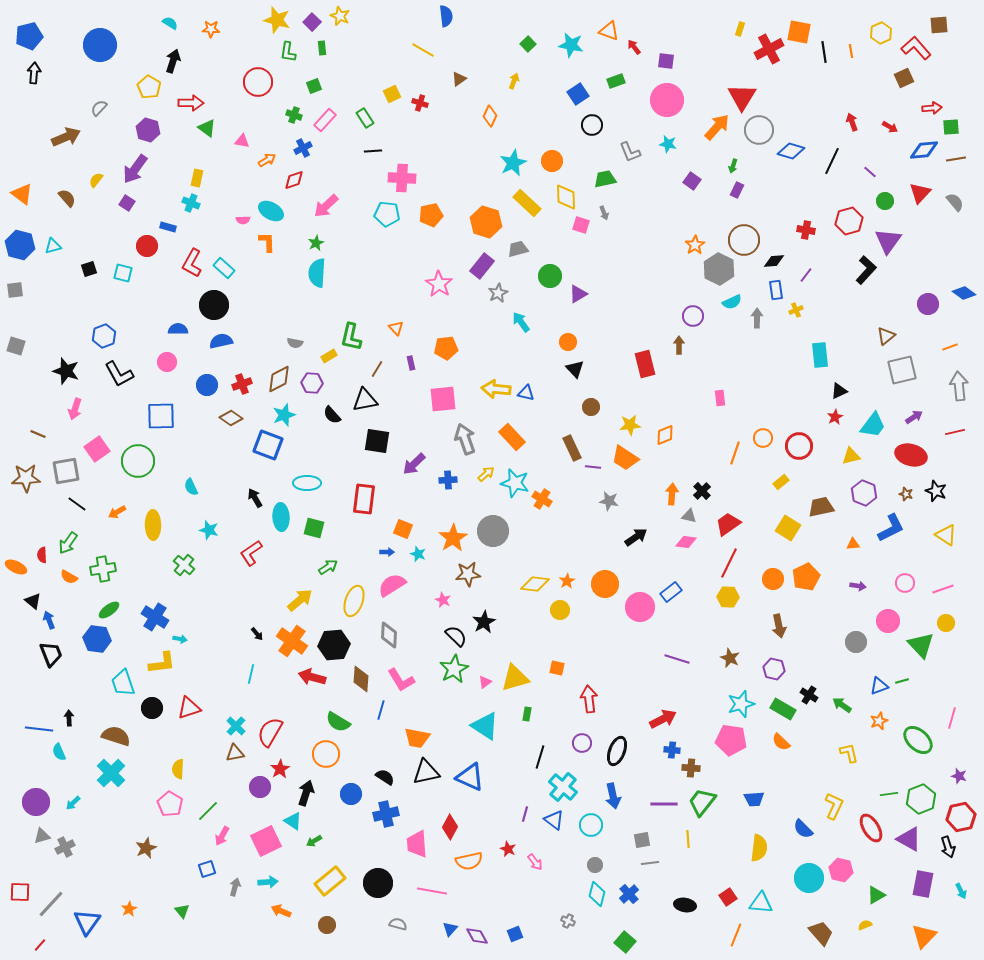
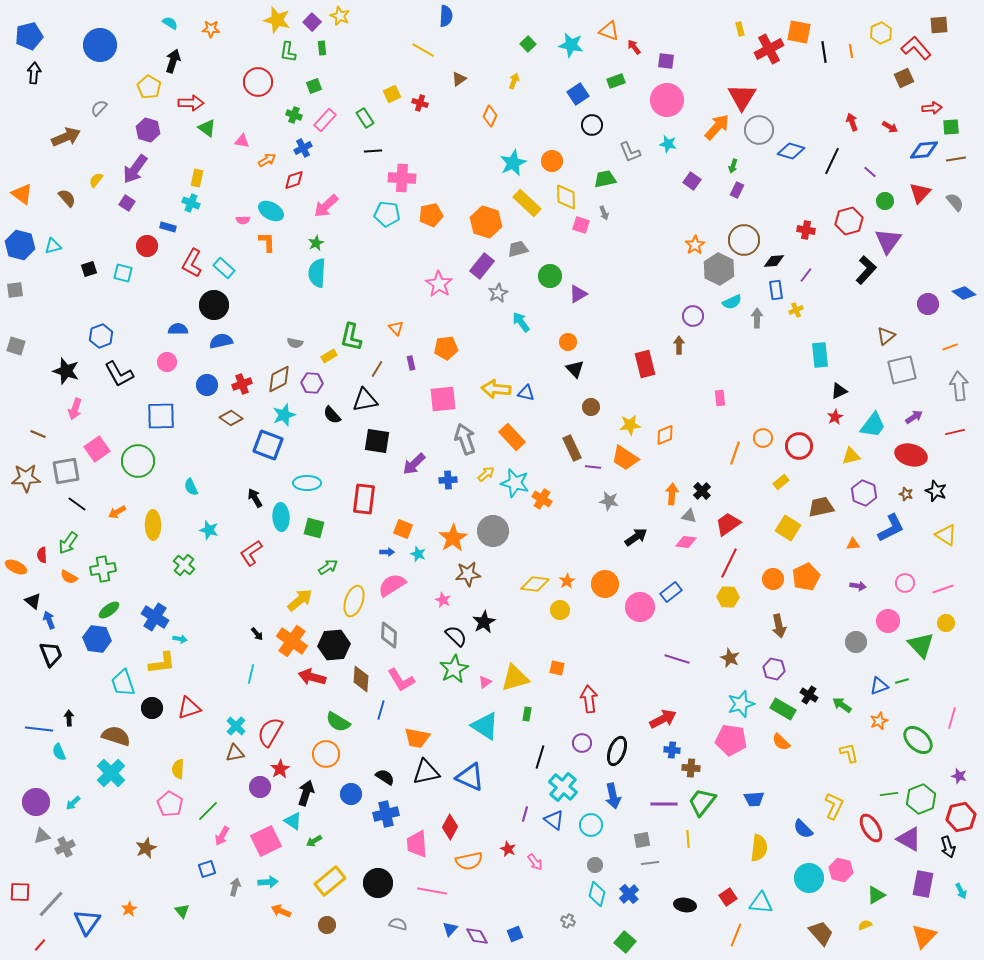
blue semicircle at (446, 16): rotated 10 degrees clockwise
yellow rectangle at (740, 29): rotated 32 degrees counterclockwise
blue hexagon at (104, 336): moved 3 px left
